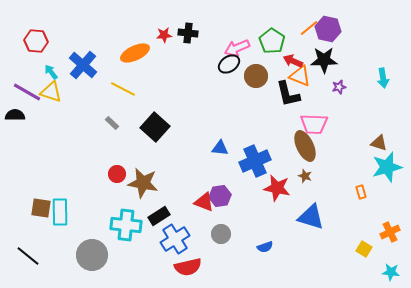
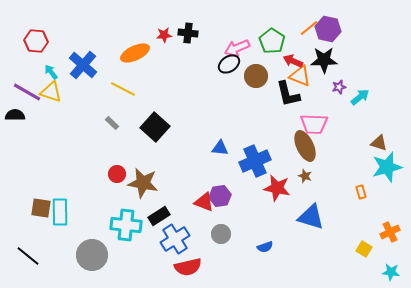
cyan arrow at (383, 78): moved 23 px left, 19 px down; rotated 120 degrees counterclockwise
